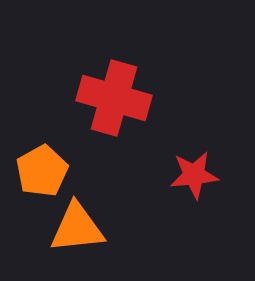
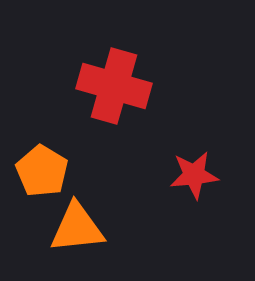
red cross: moved 12 px up
orange pentagon: rotated 12 degrees counterclockwise
